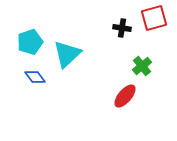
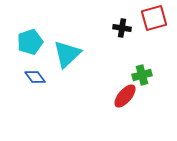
green cross: moved 9 px down; rotated 24 degrees clockwise
